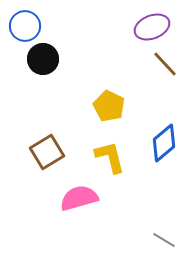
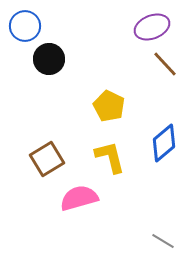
black circle: moved 6 px right
brown square: moved 7 px down
gray line: moved 1 px left, 1 px down
